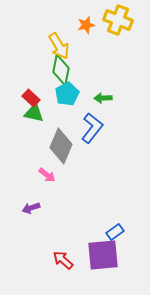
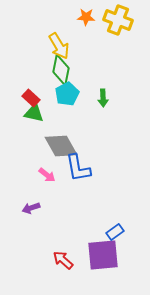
orange star: moved 8 px up; rotated 18 degrees clockwise
green arrow: rotated 90 degrees counterclockwise
blue L-shape: moved 14 px left, 40 px down; rotated 132 degrees clockwise
gray diamond: rotated 52 degrees counterclockwise
